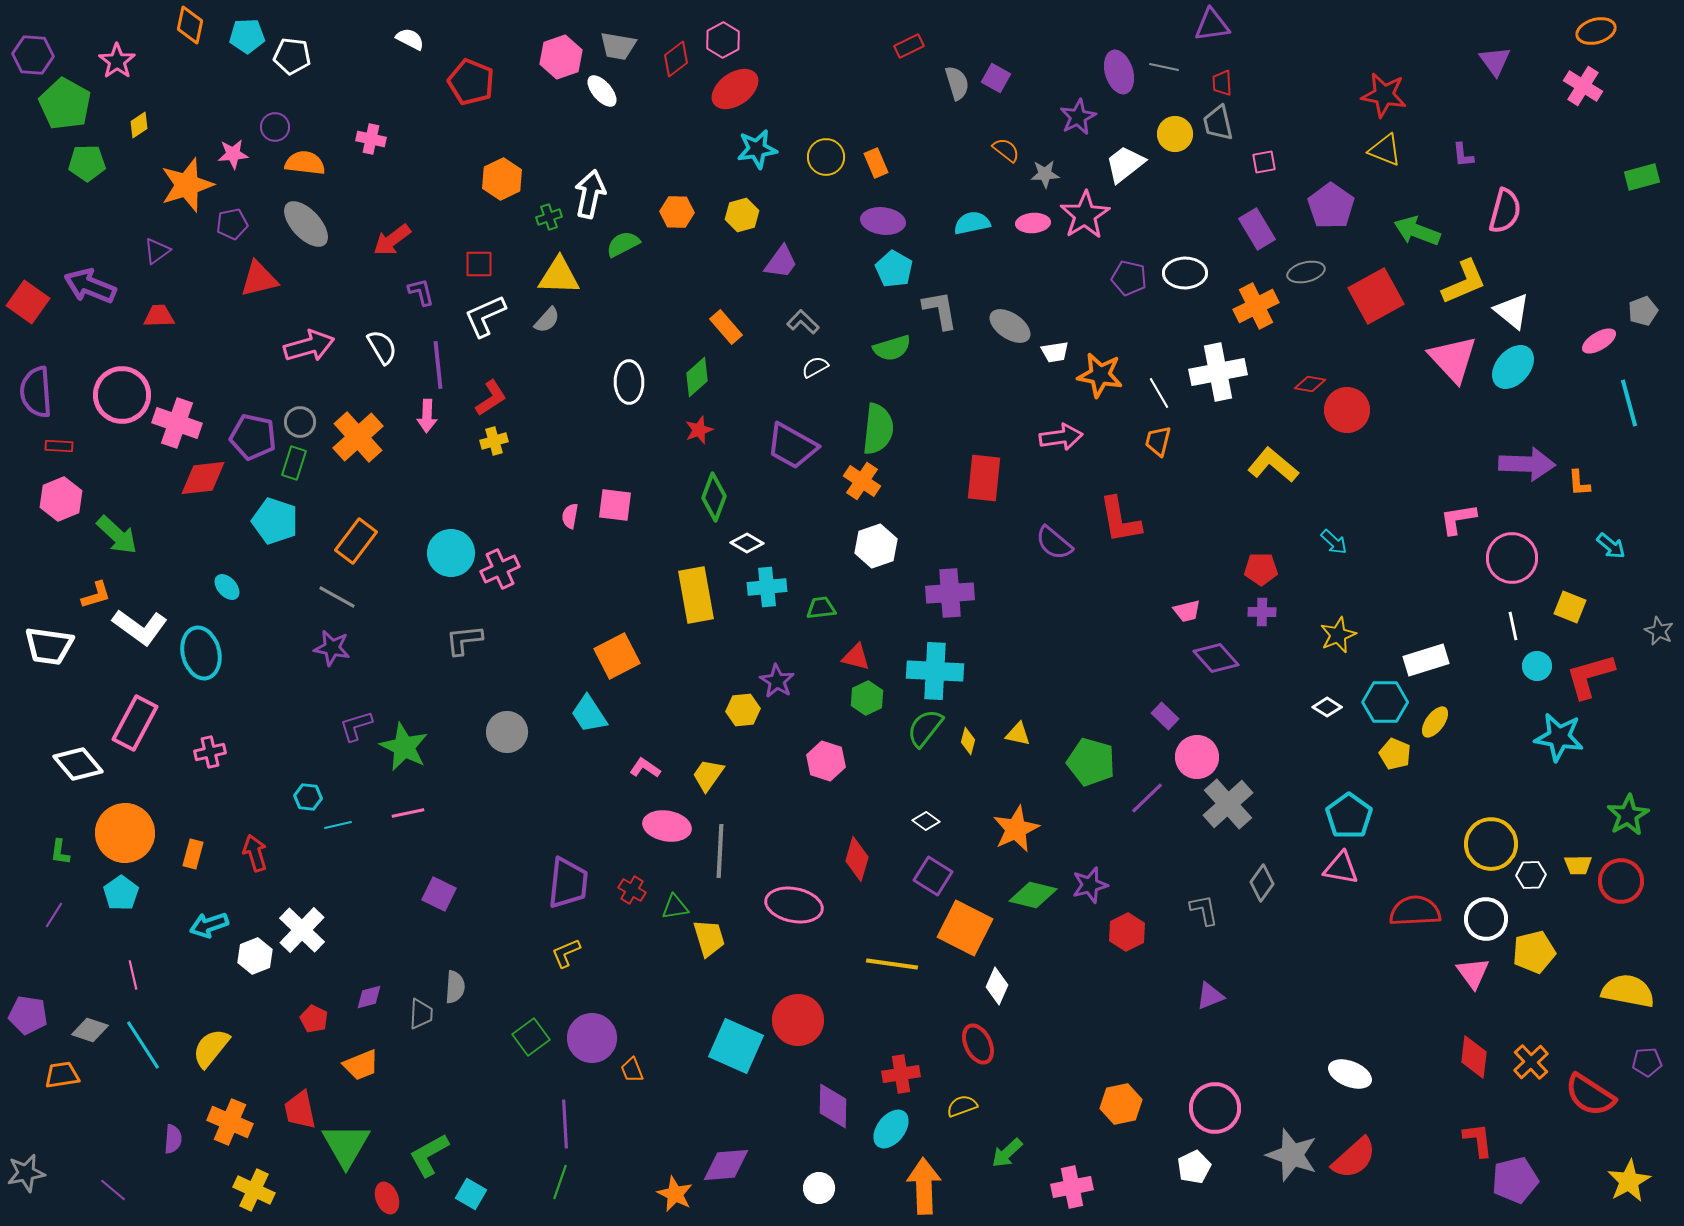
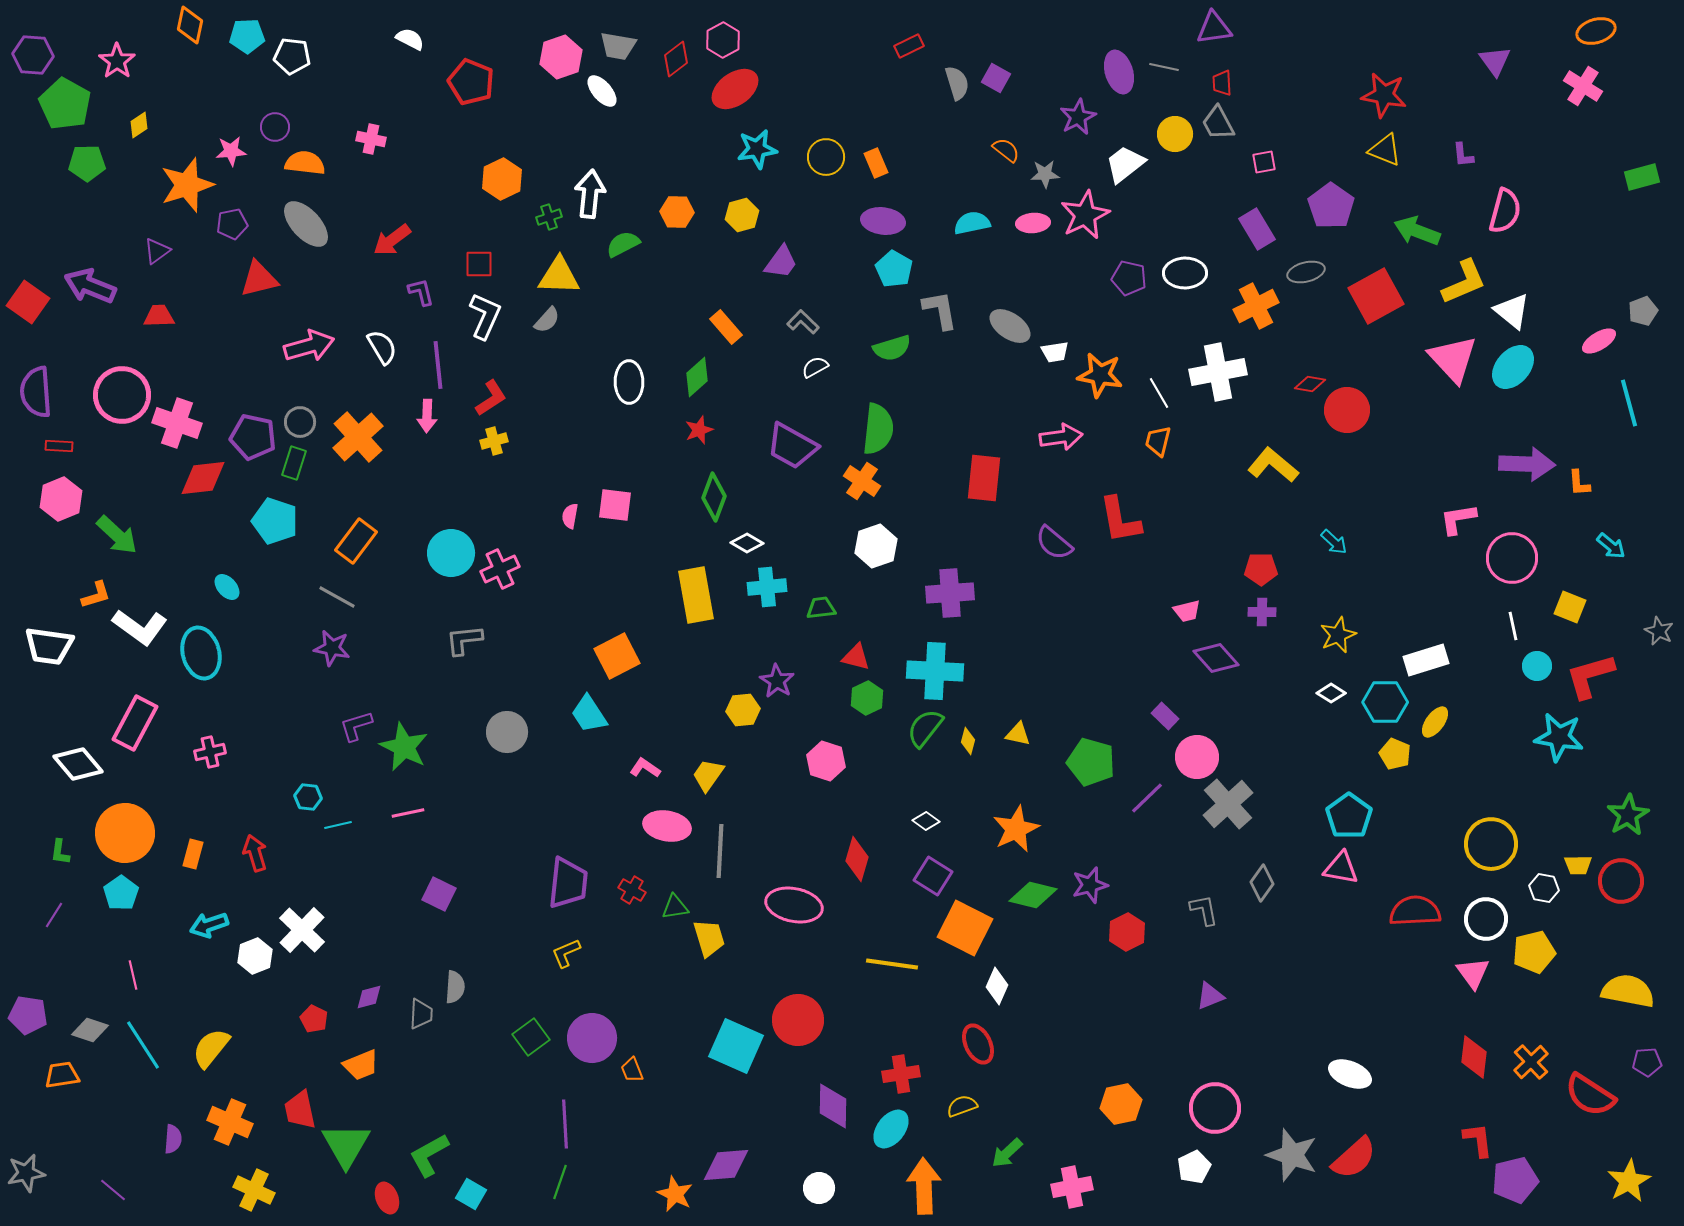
purple triangle at (1212, 25): moved 2 px right, 3 px down
gray trapezoid at (1218, 123): rotated 15 degrees counterclockwise
pink star at (233, 154): moved 2 px left, 3 px up
white arrow at (590, 194): rotated 6 degrees counterclockwise
pink star at (1085, 215): rotated 6 degrees clockwise
white L-shape at (485, 316): rotated 138 degrees clockwise
white diamond at (1327, 707): moved 4 px right, 14 px up
white hexagon at (1531, 875): moved 13 px right, 13 px down; rotated 12 degrees clockwise
